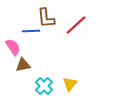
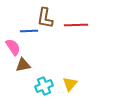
brown L-shape: moved 1 px left; rotated 15 degrees clockwise
red line: rotated 40 degrees clockwise
blue line: moved 2 px left
cyan cross: rotated 24 degrees clockwise
